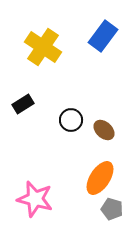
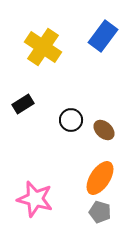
gray pentagon: moved 12 px left, 3 px down
